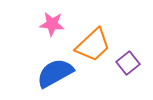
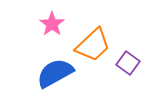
pink star: rotated 30 degrees clockwise
purple square: rotated 15 degrees counterclockwise
